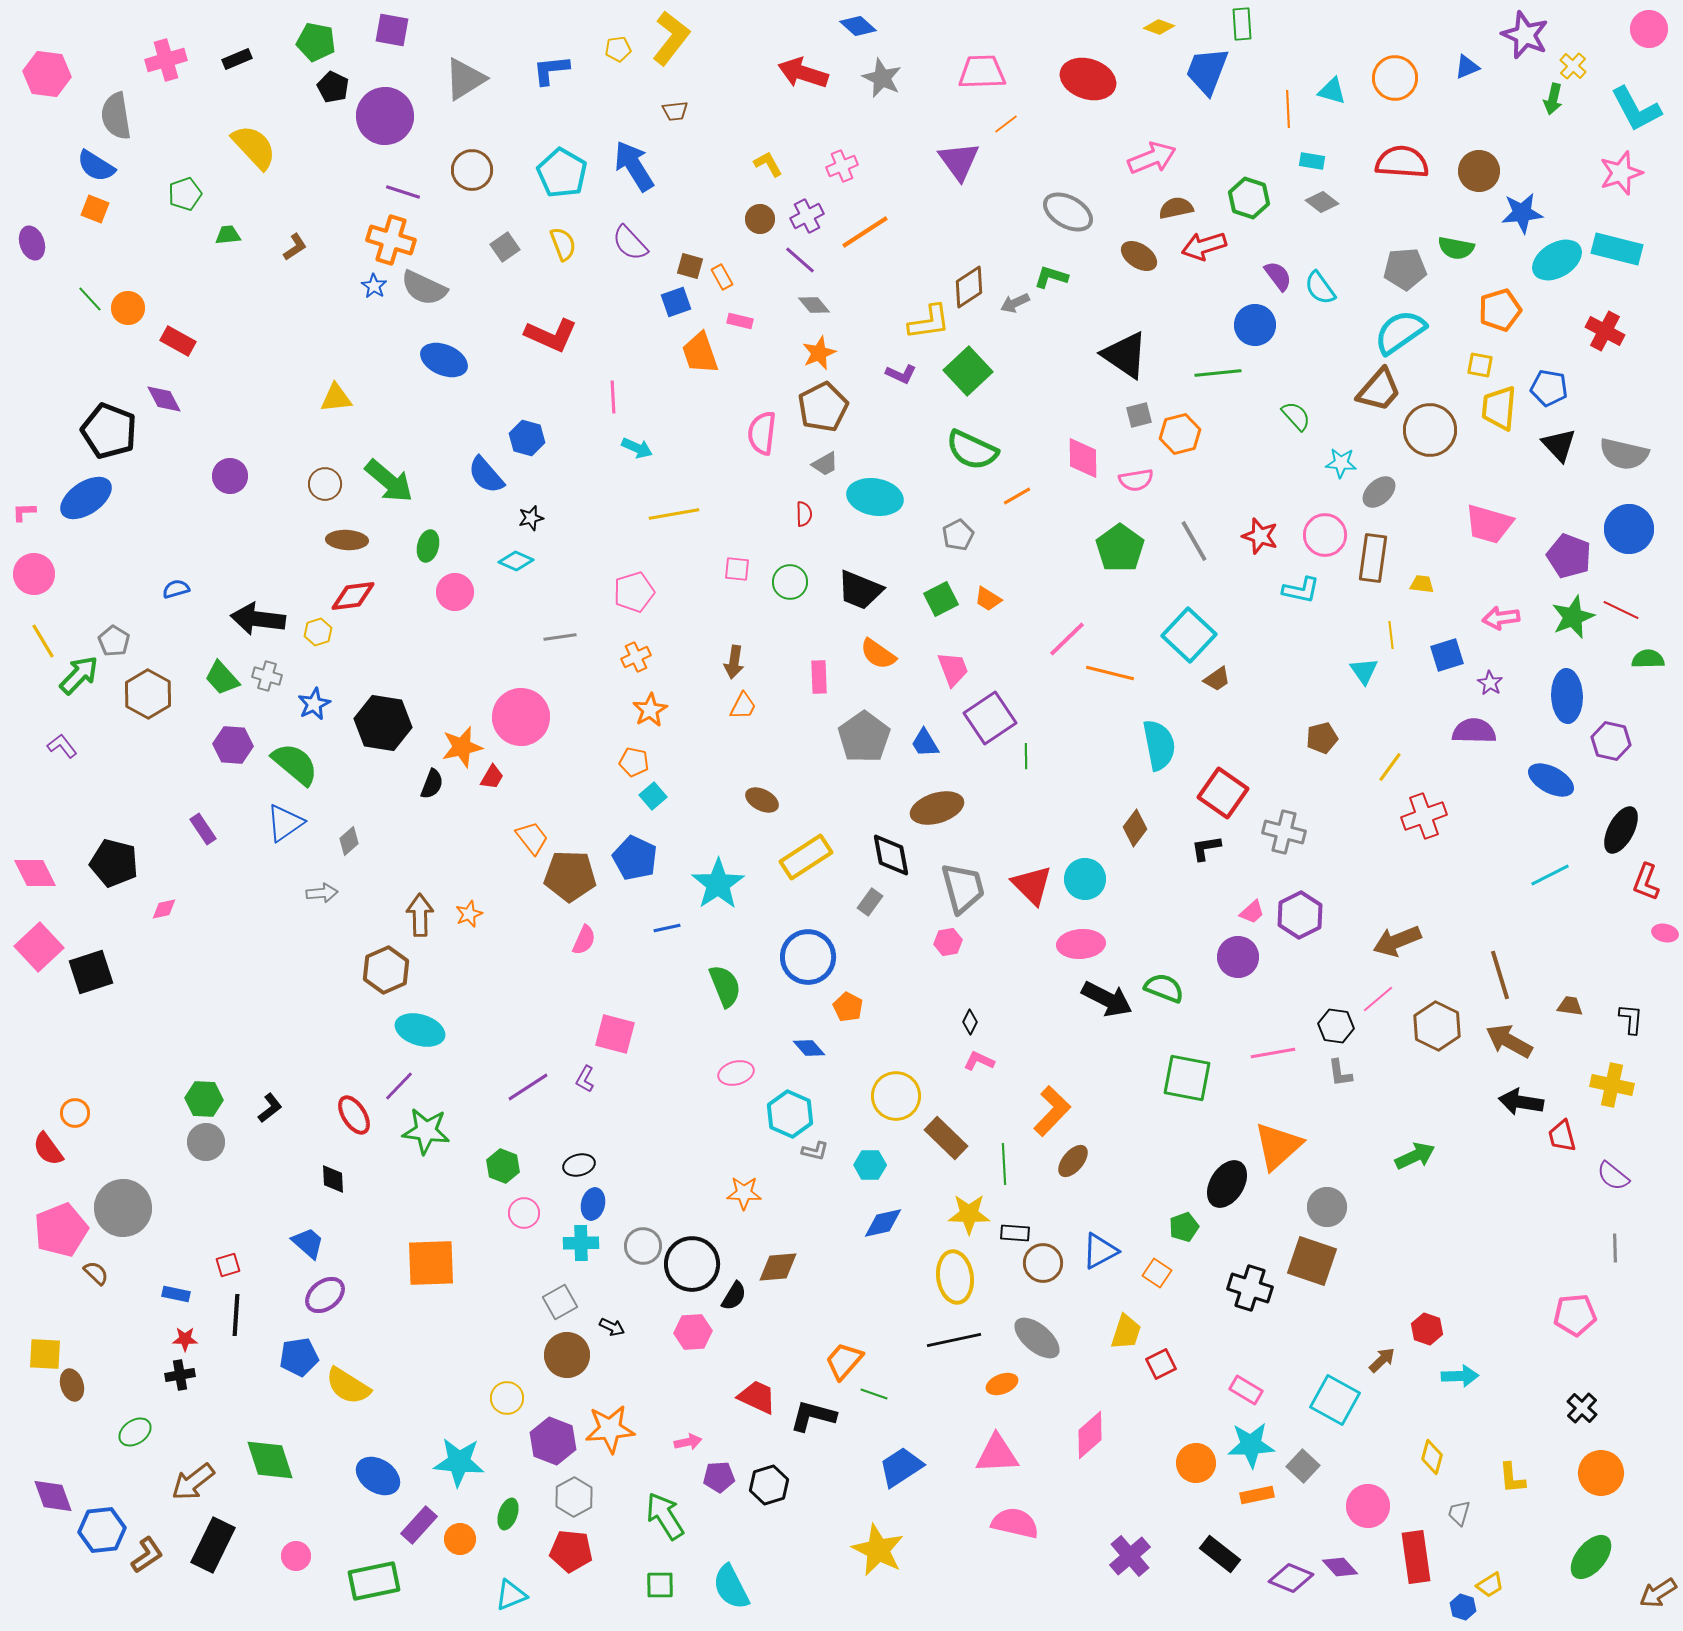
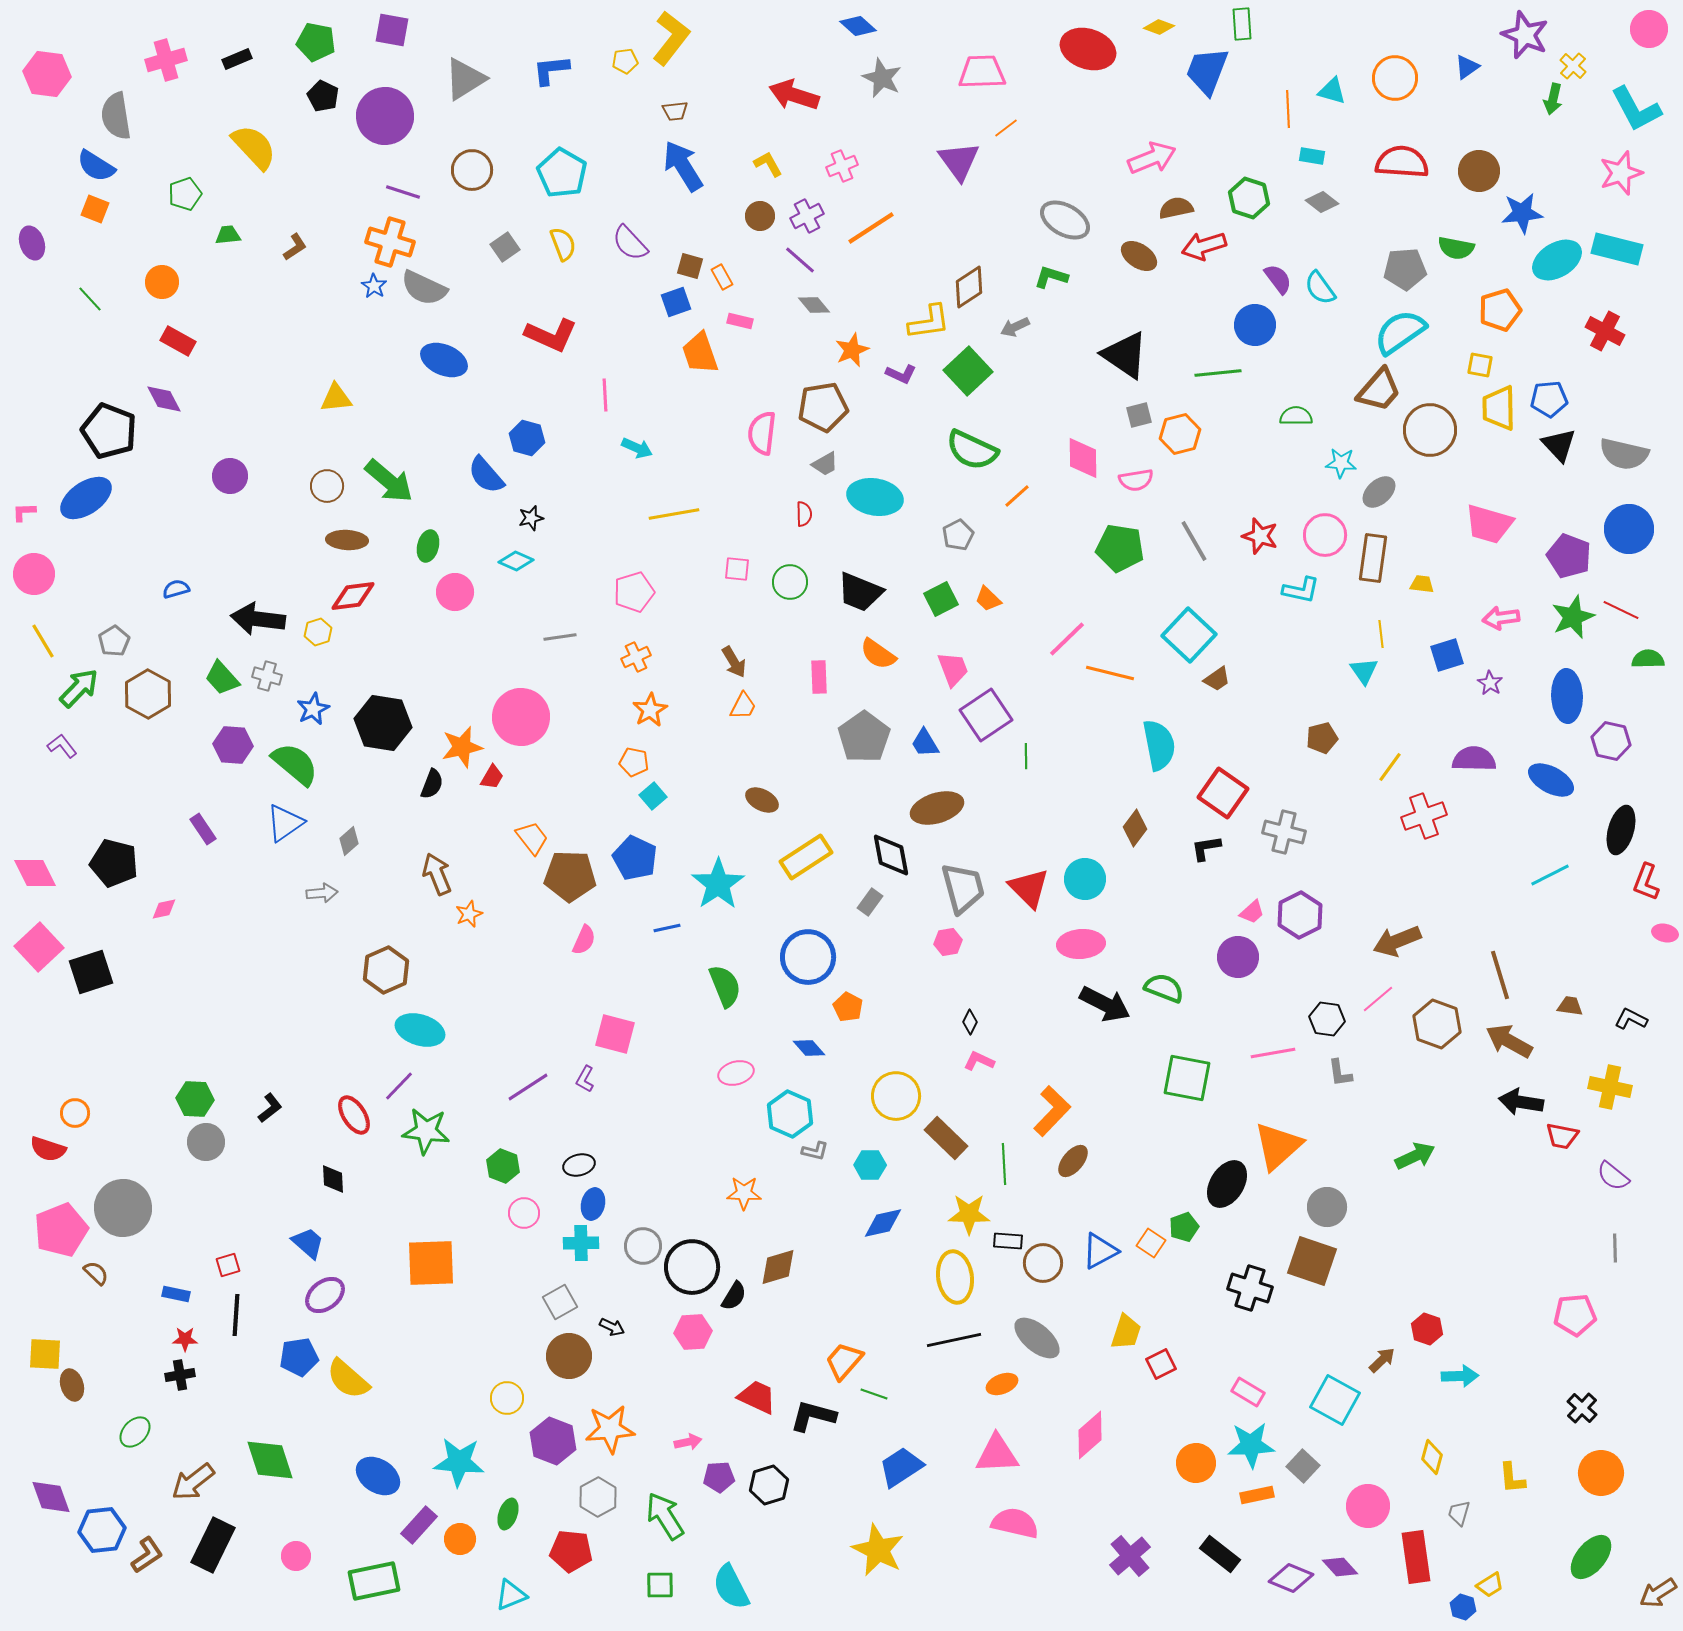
yellow pentagon at (618, 49): moved 7 px right, 12 px down
blue triangle at (1467, 67): rotated 12 degrees counterclockwise
red arrow at (803, 73): moved 9 px left, 22 px down
red ellipse at (1088, 79): moved 30 px up
black pentagon at (333, 87): moved 10 px left, 9 px down
orange line at (1006, 124): moved 4 px down
cyan rectangle at (1312, 161): moved 5 px up
blue arrow at (634, 166): moved 49 px right
gray ellipse at (1068, 212): moved 3 px left, 8 px down
brown circle at (760, 219): moved 3 px up
orange line at (865, 232): moved 6 px right, 4 px up
orange cross at (391, 240): moved 1 px left, 2 px down
purple semicircle at (1278, 276): moved 3 px down
gray arrow at (1015, 303): moved 24 px down
orange circle at (128, 308): moved 34 px right, 26 px up
orange star at (819, 353): moved 33 px right, 3 px up
blue pentagon at (1549, 388): moved 11 px down; rotated 15 degrees counterclockwise
pink line at (613, 397): moved 8 px left, 2 px up
brown pentagon at (823, 407): rotated 18 degrees clockwise
yellow trapezoid at (1499, 408): rotated 6 degrees counterclockwise
green semicircle at (1296, 416): rotated 48 degrees counterclockwise
brown circle at (325, 484): moved 2 px right, 2 px down
orange line at (1017, 496): rotated 12 degrees counterclockwise
green pentagon at (1120, 548): rotated 27 degrees counterclockwise
black trapezoid at (860, 590): moved 2 px down
orange trapezoid at (988, 599): rotated 12 degrees clockwise
yellow line at (1391, 635): moved 10 px left, 1 px up
gray pentagon at (114, 641): rotated 8 degrees clockwise
brown arrow at (734, 662): rotated 40 degrees counterclockwise
green arrow at (79, 675): moved 13 px down
blue star at (314, 704): moved 1 px left, 5 px down
purple square at (990, 718): moved 4 px left, 3 px up
purple semicircle at (1474, 731): moved 28 px down
black ellipse at (1621, 830): rotated 12 degrees counterclockwise
red triangle at (1032, 885): moved 3 px left, 3 px down
brown arrow at (420, 915): moved 17 px right, 41 px up; rotated 21 degrees counterclockwise
black arrow at (1107, 999): moved 2 px left, 5 px down
black L-shape at (1631, 1019): rotated 68 degrees counterclockwise
black hexagon at (1336, 1026): moved 9 px left, 7 px up
brown hexagon at (1437, 1026): moved 2 px up; rotated 6 degrees counterclockwise
yellow cross at (1612, 1085): moved 2 px left, 2 px down
green hexagon at (204, 1099): moved 9 px left
red trapezoid at (1562, 1136): rotated 64 degrees counterclockwise
red semicircle at (48, 1149): rotated 36 degrees counterclockwise
black rectangle at (1015, 1233): moved 7 px left, 8 px down
black circle at (692, 1264): moved 3 px down
brown diamond at (778, 1267): rotated 12 degrees counterclockwise
orange square at (1157, 1273): moved 6 px left, 30 px up
brown circle at (567, 1355): moved 2 px right, 1 px down
yellow semicircle at (348, 1386): moved 7 px up; rotated 9 degrees clockwise
pink rectangle at (1246, 1390): moved 2 px right, 2 px down
green ellipse at (135, 1432): rotated 12 degrees counterclockwise
purple diamond at (53, 1496): moved 2 px left, 1 px down
gray hexagon at (574, 1497): moved 24 px right
